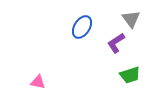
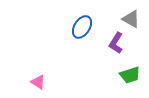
gray triangle: rotated 24 degrees counterclockwise
purple L-shape: rotated 25 degrees counterclockwise
pink triangle: rotated 21 degrees clockwise
